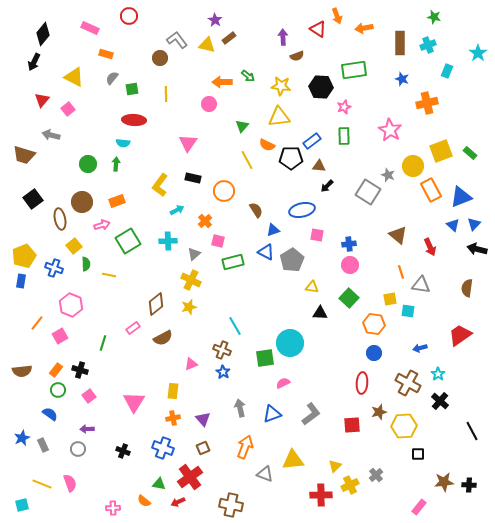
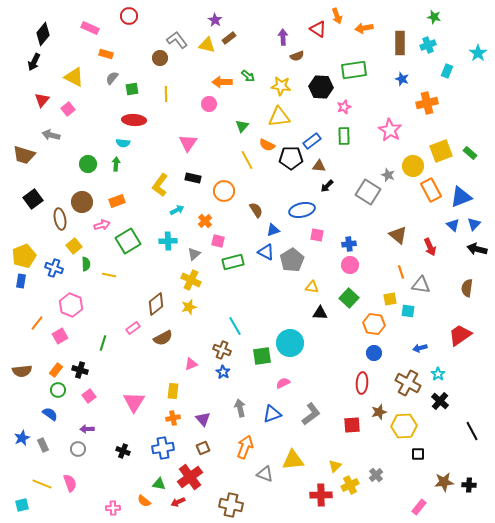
green square at (265, 358): moved 3 px left, 2 px up
blue cross at (163, 448): rotated 30 degrees counterclockwise
